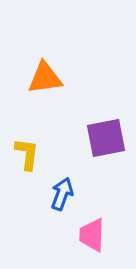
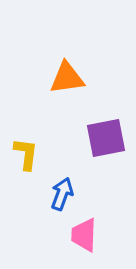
orange triangle: moved 22 px right
yellow L-shape: moved 1 px left
pink trapezoid: moved 8 px left
